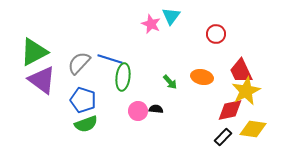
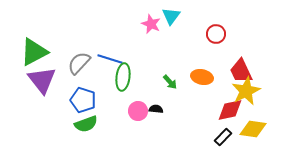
purple triangle: rotated 16 degrees clockwise
